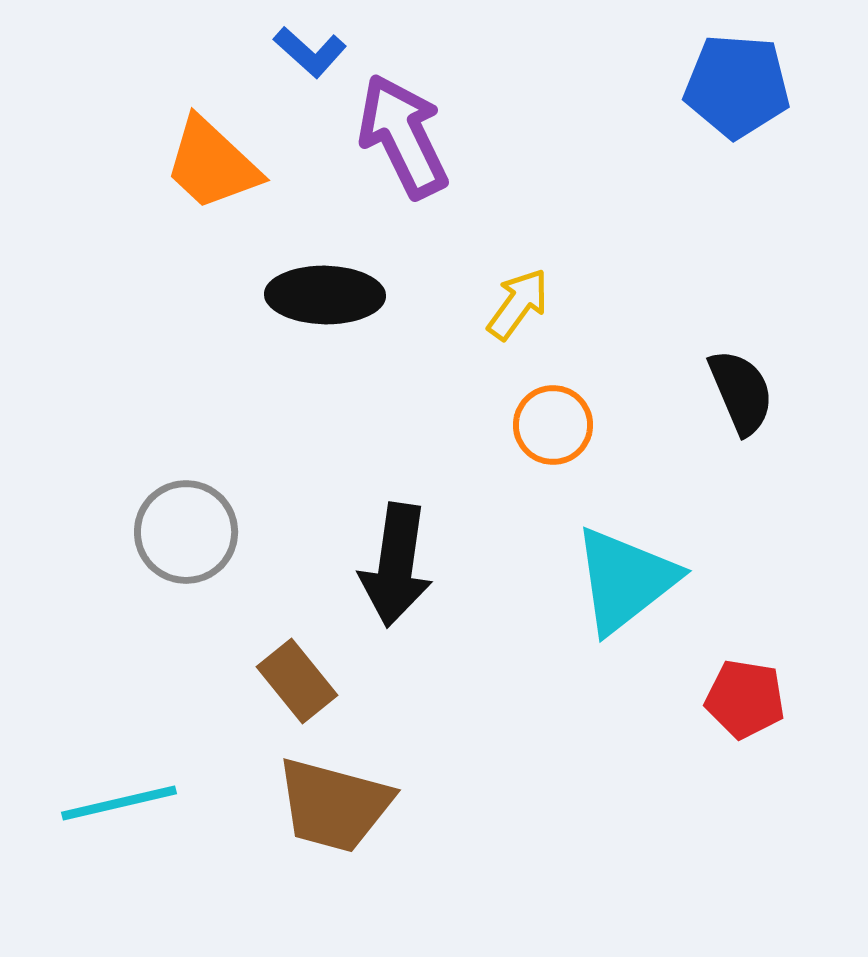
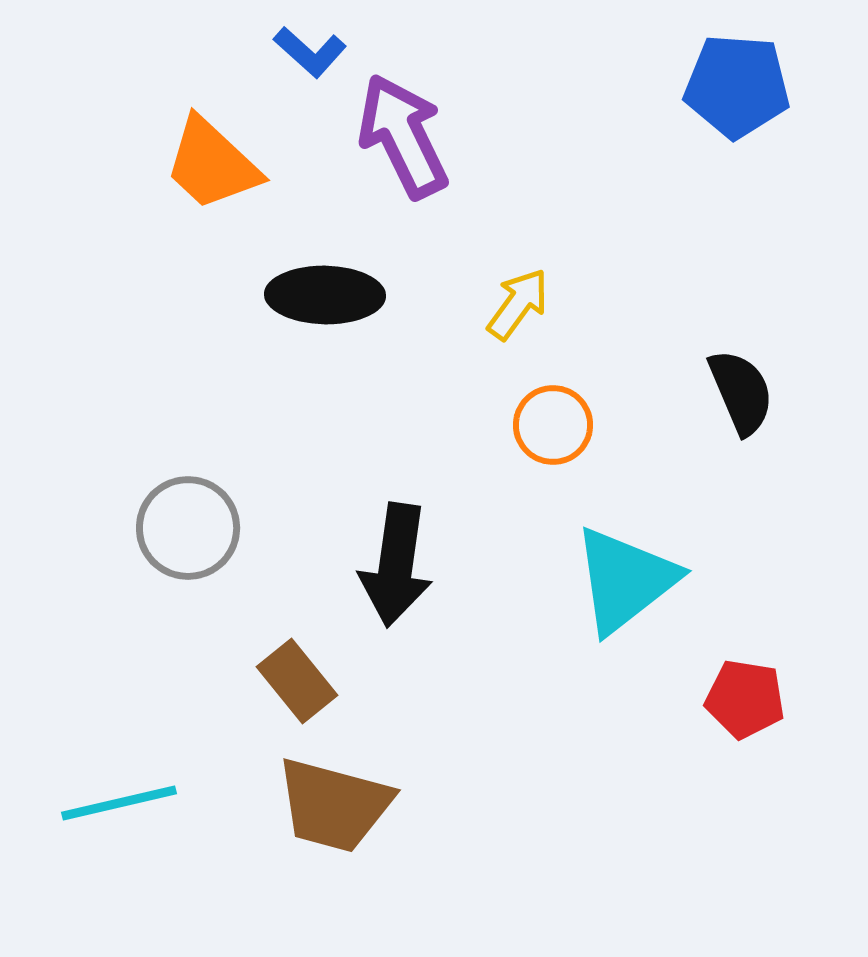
gray circle: moved 2 px right, 4 px up
